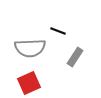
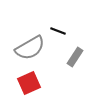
gray semicircle: rotated 28 degrees counterclockwise
